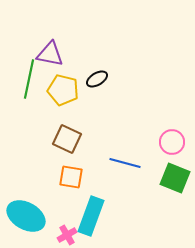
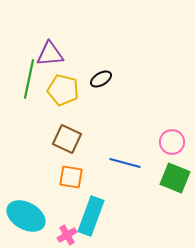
purple triangle: rotated 16 degrees counterclockwise
black ellipse: moved 4 px right
